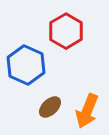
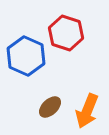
red hexagon: moved 2 px down; rotated 12 degrees counterclockwise
blue hexagon: moved 9 px up
